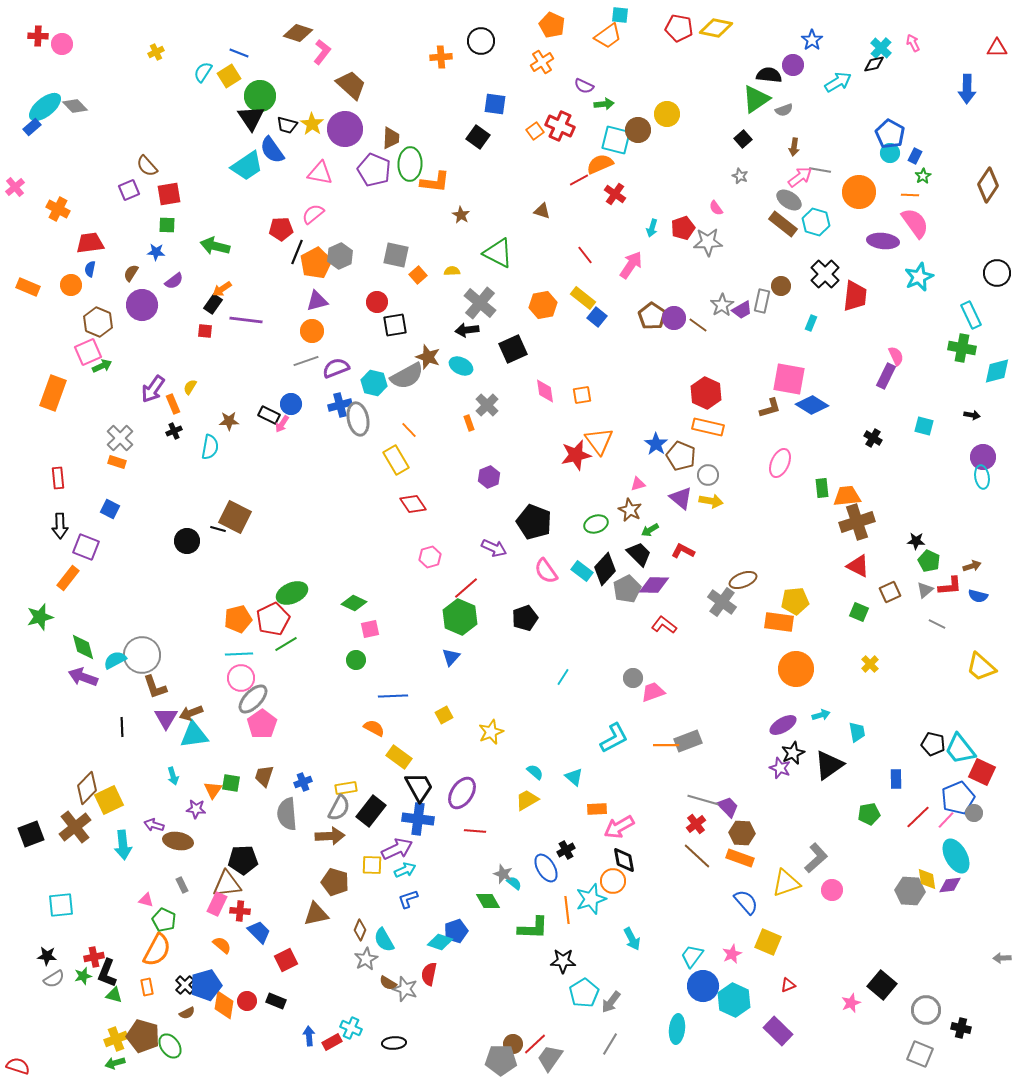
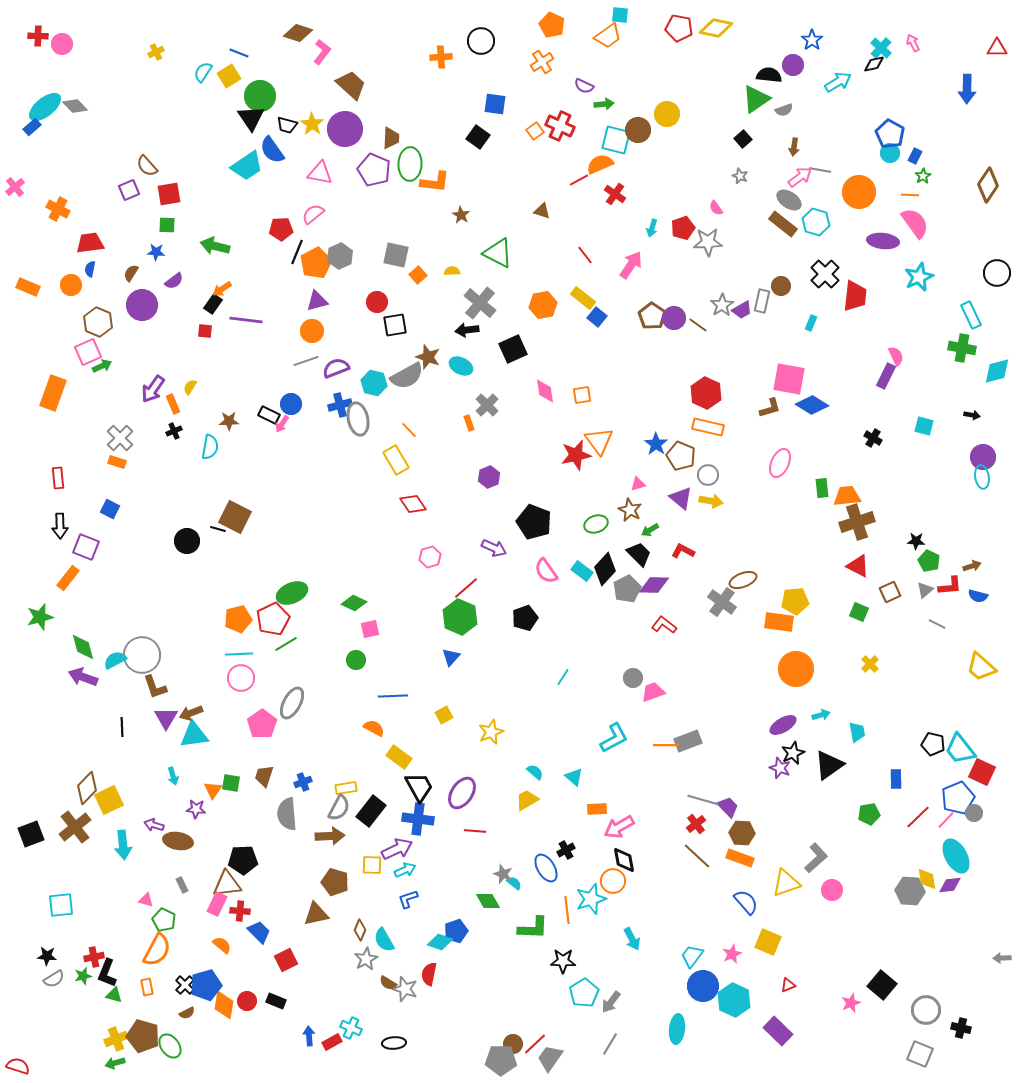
gray ellipse at (253, 699): moved 39 px right, 4 px down; rotated 16 degrees counterclockwise
